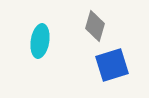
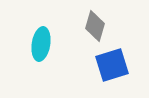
cyan ellipse: moved 1 px right, 3 px down
